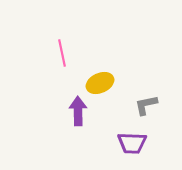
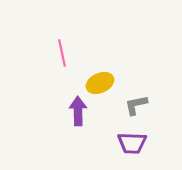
gray L-shape: moved 10 px left
